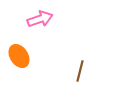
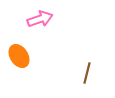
brown line: moved 7 px right, 2 px down
